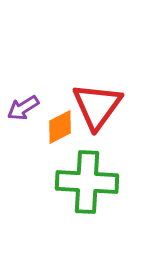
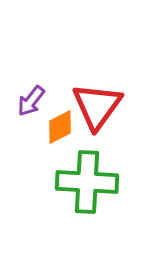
purple arrow: moved 8 px right, 7 px up; rotated 20 degrees counterclockwise
